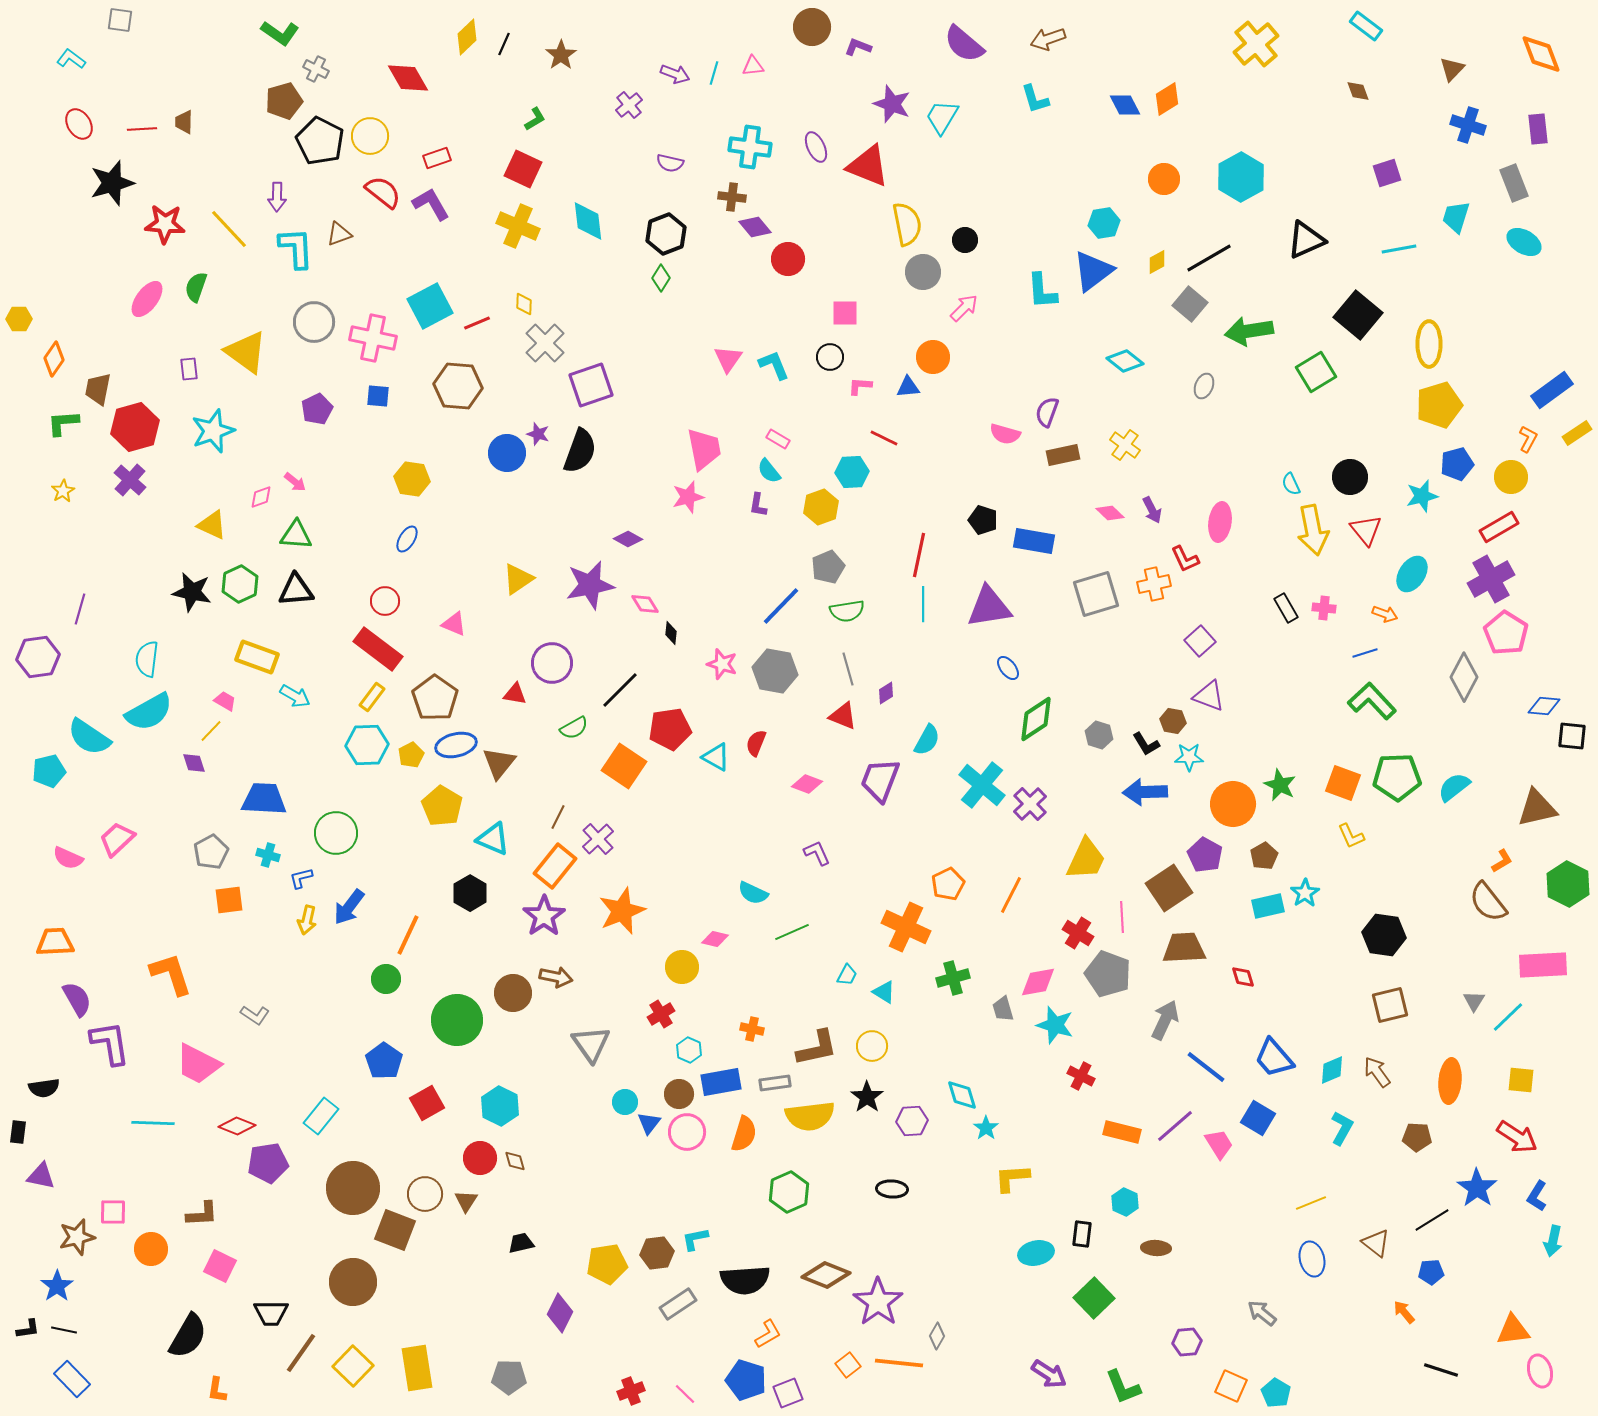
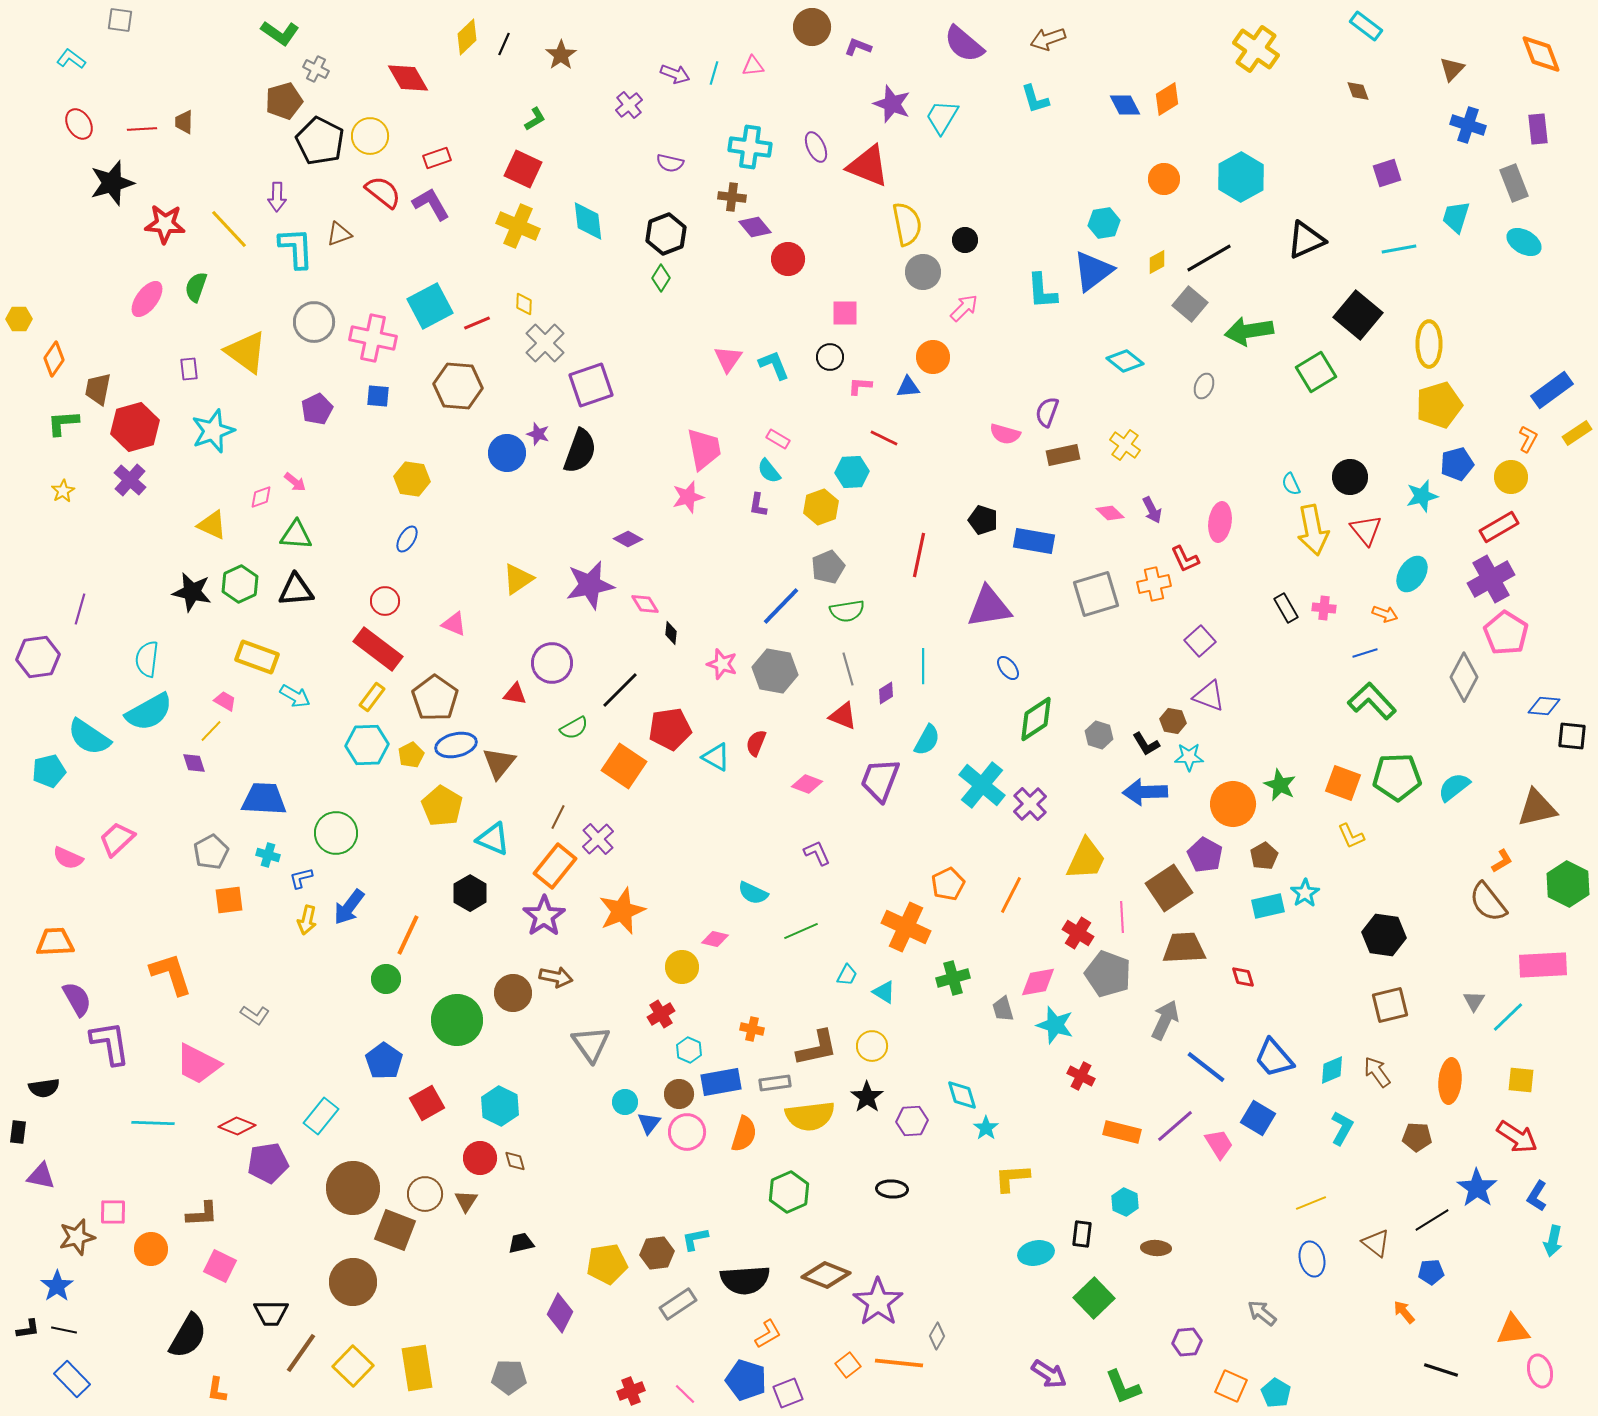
yellow cross at (1256, 44): moved 5 px down; rotated 15 degrees counterclockwise
cyan line at (923, 604): moved 62 px down
green line at (792, 932): moved 9 px right, 1 px up
